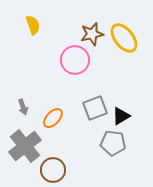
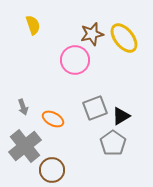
orange ellipse: moved 1 px down; rotated 75 degrees clockwise
gray pentagon: rotated 30 degrees clockwise
brown circle: moved 1 px left
